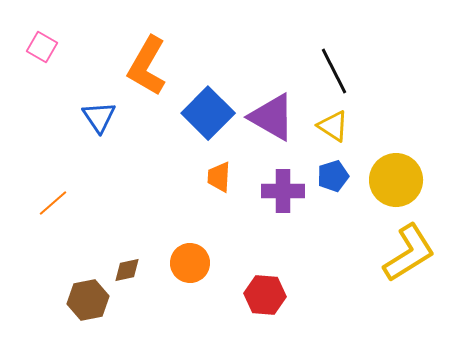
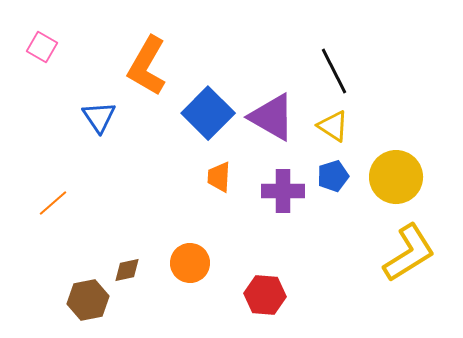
yellow circle: moved 3 px up
